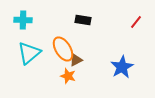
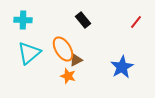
black rectangle: rotated 42 degrees clockwise
